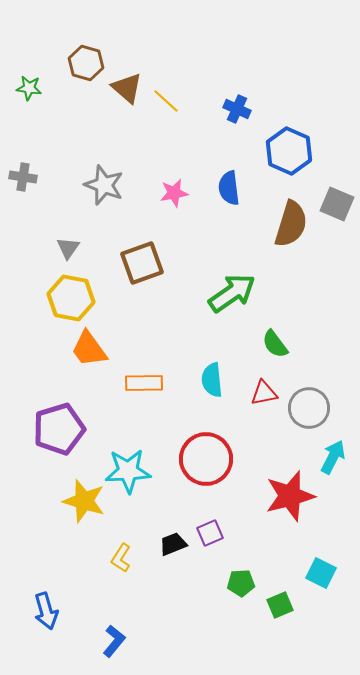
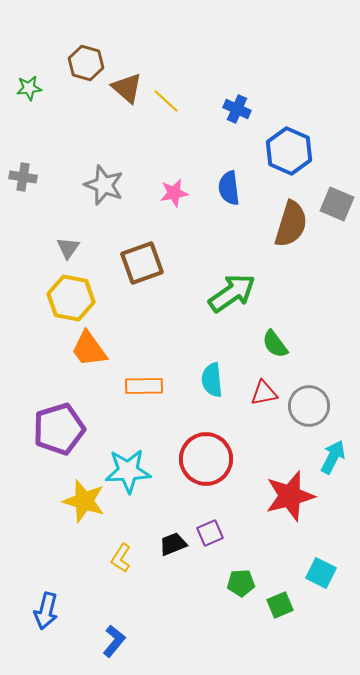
green star: rotated 15 degrees counterclockwise
orange rectangle: moved 3 px down
gray circle: moved 2 px up
blue arrow: rotated 30 degrees clockwise
